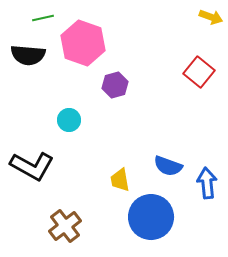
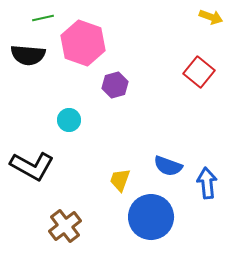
yellow trapezoid: rotated 30 degrees clockwise
